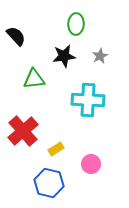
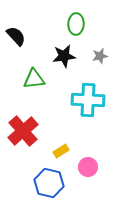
gray star: rotated 14 degrees clockwise
yellow rectangle: moved 5 px right, 2 px down
pink circle: moved 3 px left, 3 px down
